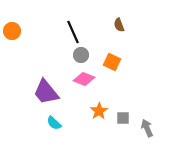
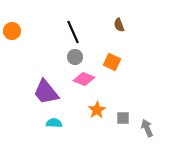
gray circle: moved 6 px left, 2 px down
orange star: moved 2 px left, 1 px up
cyan semicircle: rotated 140 degrees clockwise
